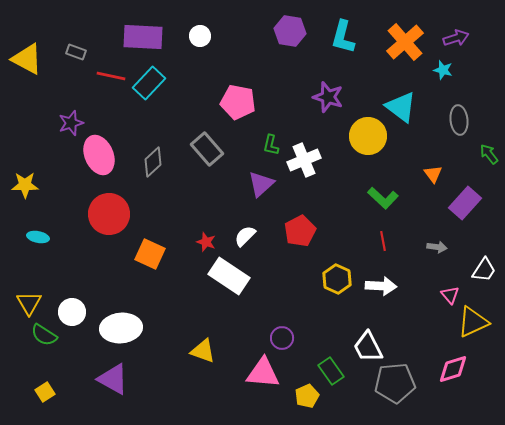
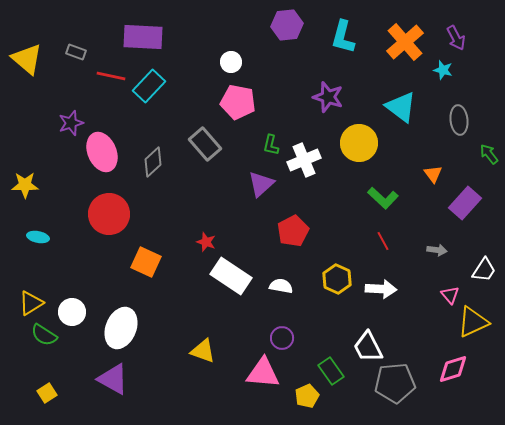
purple hexagon at (290, 31): moved 3 px left, 6 px up; rotated 16 degrees counterclockwise
white circle at (200, 36): moved 31 px right, 26 px down
purple arrow at (456, 38): rotated 80 degrees clockwise
yellow triangle at (27, 59): rotated 12 degrees clockwise
cyan rectangle at (149, 83): moved 3 px down
yellow circle at (368, 136): moved 9 px left, 7 px down
gray rectangle at (207, 149): moved 2 px left, 5 px up
pink ellipse at (99, 155): moved 3 px right, 3 px up
red pentagon at (300, 231): moved 7 px left
white semicircle at (245, 236): moved 36 px right, 50 px down; rotated 55 degrees clockwise
red line at (383, 241): rotated 18 degrees counterclockwise
gray arrow at (437, 247): moved 3 px down
orange square at (150, 254): moved 4 px left, 8 px down
white rectangle at (229, 276): moved 2 px right
white arrow at (381, 286): moved 3 px down
yellow triangle at (29, 303): moved 2 px right; rotated 28 degrees clockwise
white ellipse at (121, 328): rotated 63 degrees counterclockwise
yellow square at (45, 392): moved 2 px right, 1 px down
